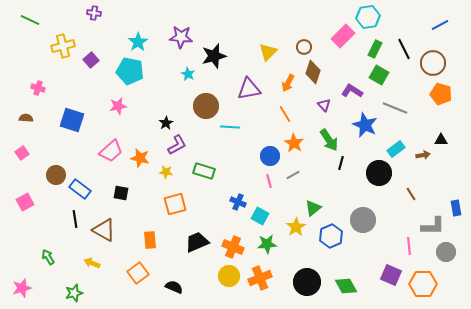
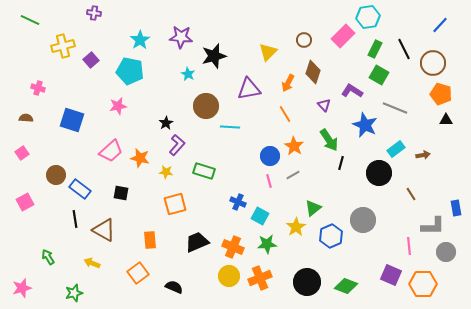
blue line at (440, 25): rotated 18 degrees counterclockwise
cyan star at (138, 42): moved 2 px right, 2 px up
brown circle at (304, 47): moved 7 px up
black triangle at (441, 140): moved 5 px right, 20 px up
orange star at (294, 143): moved 3 px down
purple L-shape at (177, 145): rotated 20 degrees counterclockwise
green diamond at (346, 286): rotated 40 degrees counterclockwise
